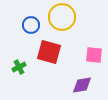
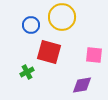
green cross: moved 8 px right, 5 px down
